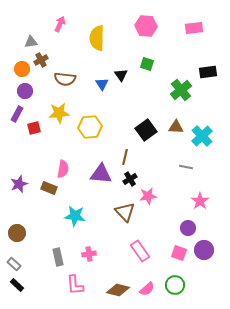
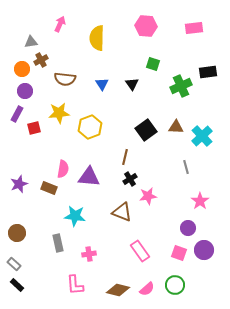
green square at (147, 64): moved 6 px right
black triangle at (121, 75): moved 11 px right, 9 px down
green cross at (181, 90): moved 4 px up; rotated 15 degrees clockwise
yellow hexagon at (90, 127): rotated 15 degrees counterclockwise
gray line at (186, 167): rotated 64 degrees clockwise
purple triangle at (101, 174): moved 12 px left, 3 px down
brown triangle at (125, 212): moved 3 px left; rotated 25 degrees counterclockwise
gray rectangle at (58, 257): moved 14 px up
